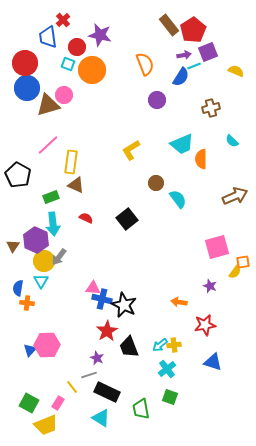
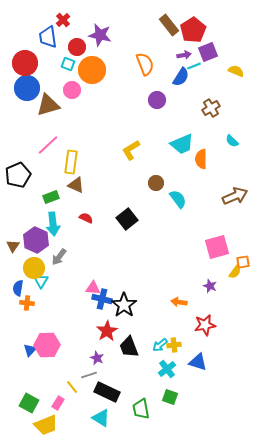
pink circle at (64, 95): moved 8 px right, 5 px up
brown cross at (211, 108): rotated 18 degrees counterclockwise
black pentagon at (18, 175): rotated 20 degrees clockwise
yellow circle at (44, 261): moved 10 px left, 7 px down
black star at (124, 305): rotated 10 degrees clockwise
blue triangle at (213, 362): moved 15 px left
